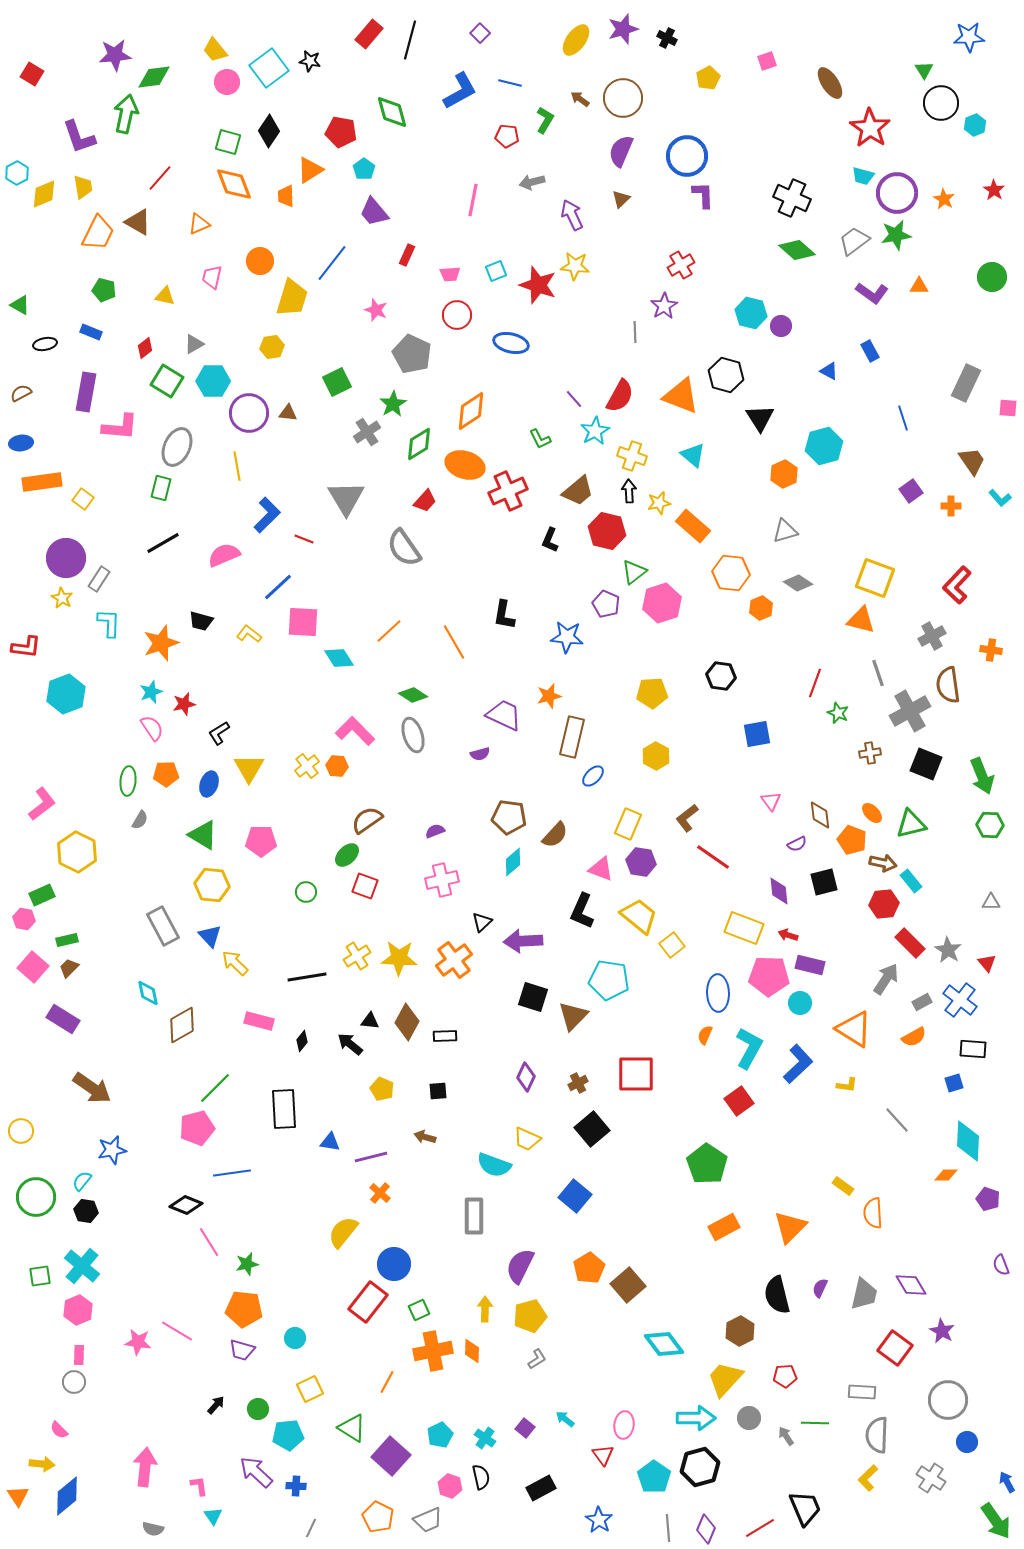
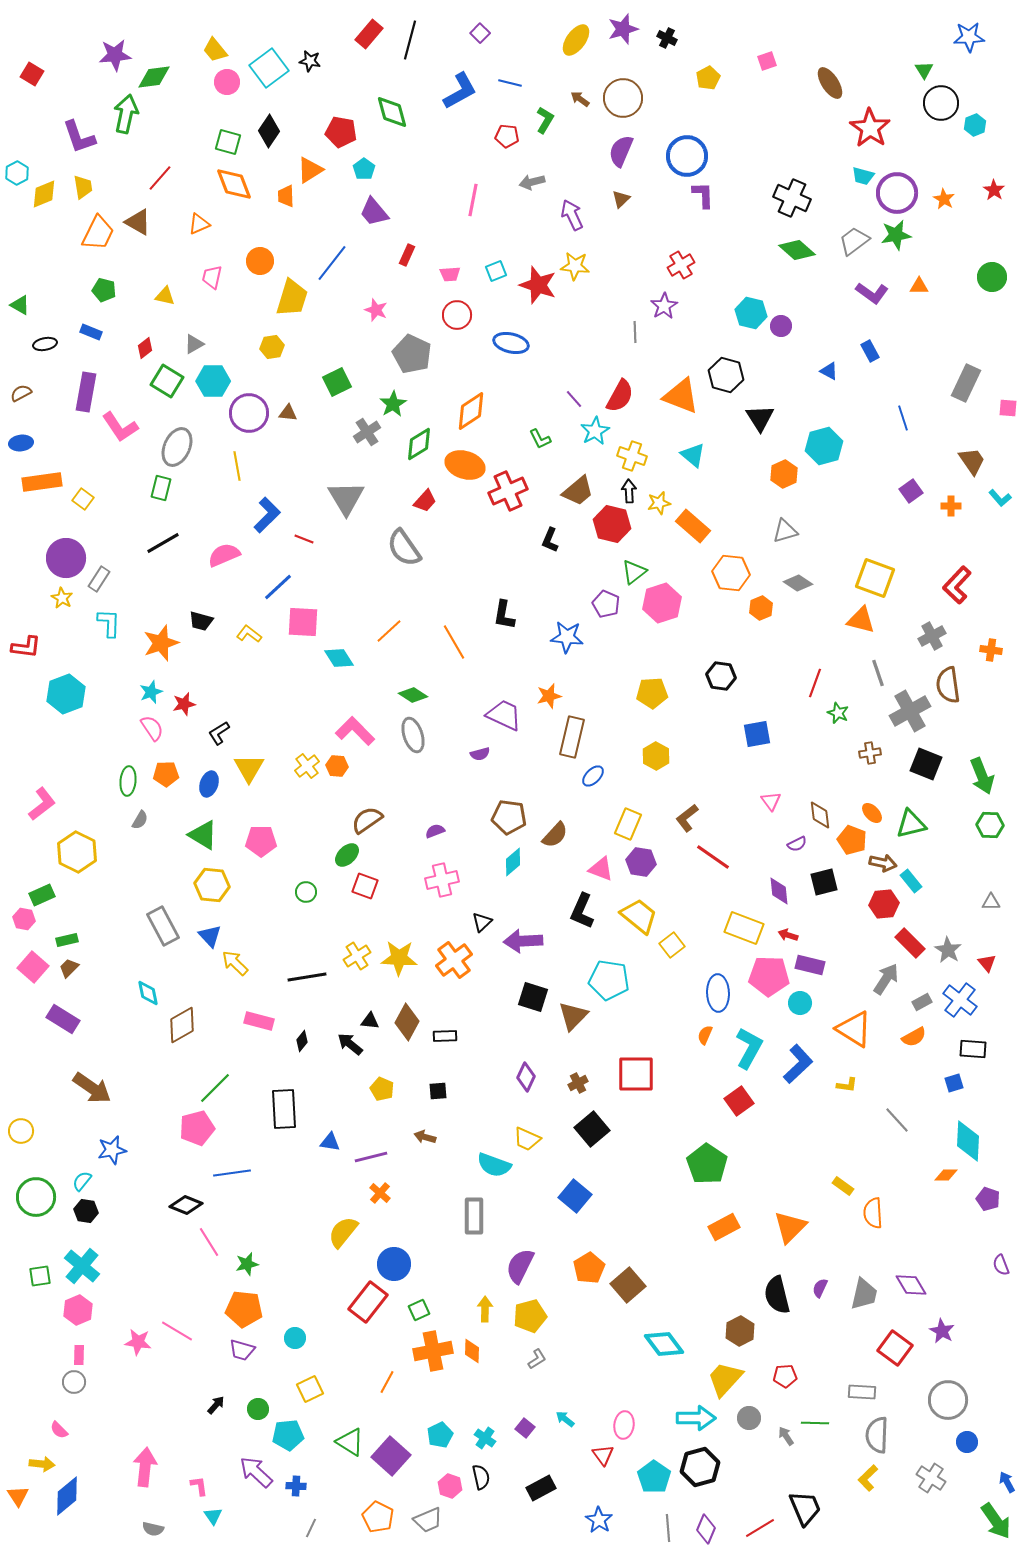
pink L-shape at (120, 427): rotated 51 degrees clockwise
red hexagon at (607, 531): moved 5 px right, 7 px up
green triangle at (352, 1428): moved 2 px left, 14 px down
